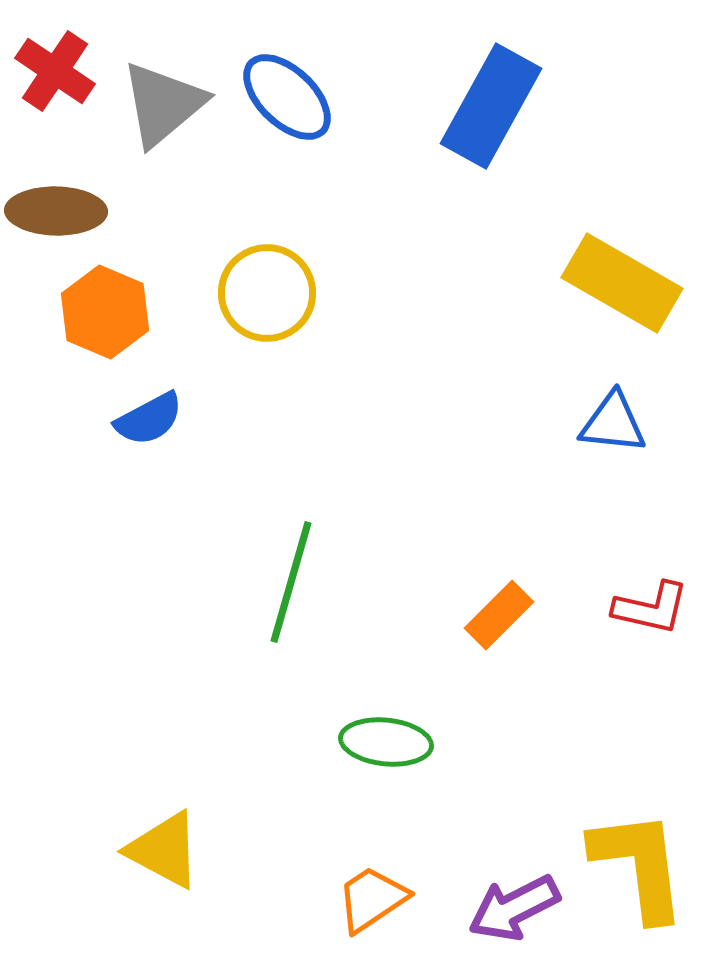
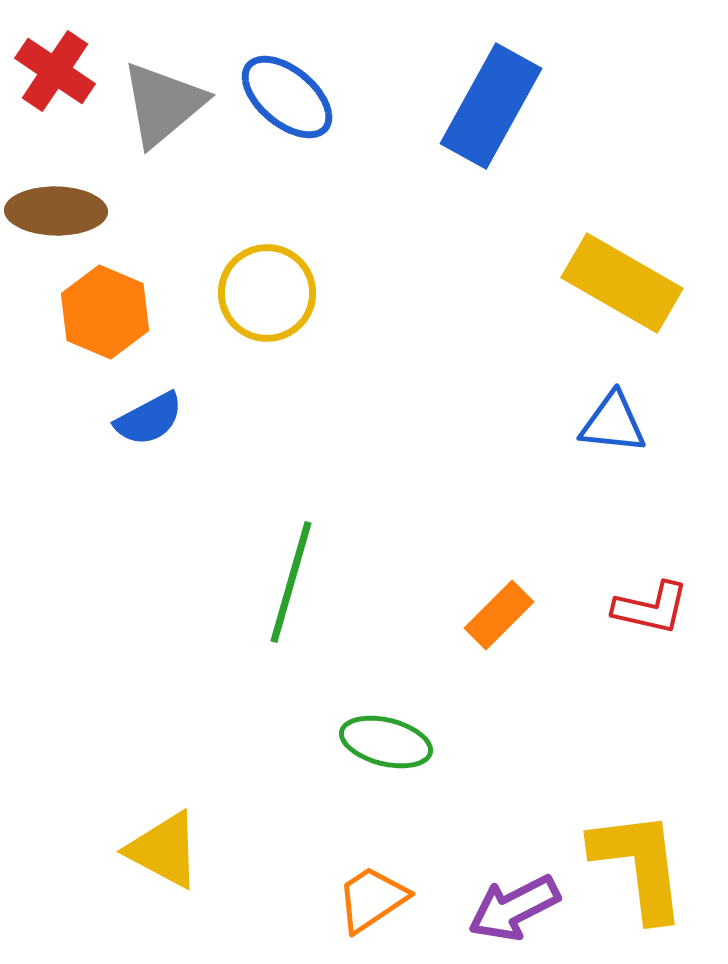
blue ellipse: rotated 4 degrees counterclockwise
green ellipse: rotated 8 degrees clockwise
